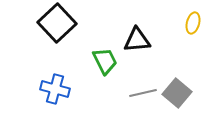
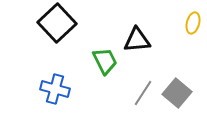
gray line: rotated 44 degrees counterclockwise
